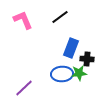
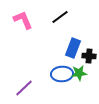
blue rectangle: moved 2 px right
black cross: moved 2 px right, 3 px up
